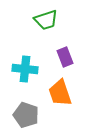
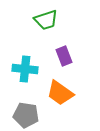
purple rectangle: moved 1 px left, 1 px up
orange trapezoid: rotated 36 degrees counterclockwise
gray pentagon: rotated 10 degrees counterclockwise
